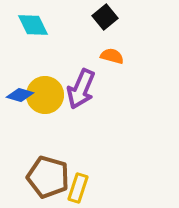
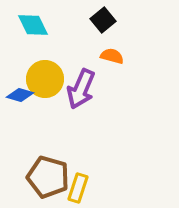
black square: moved 2 px left, 3 px down
yellow circle: moved 16 px up
